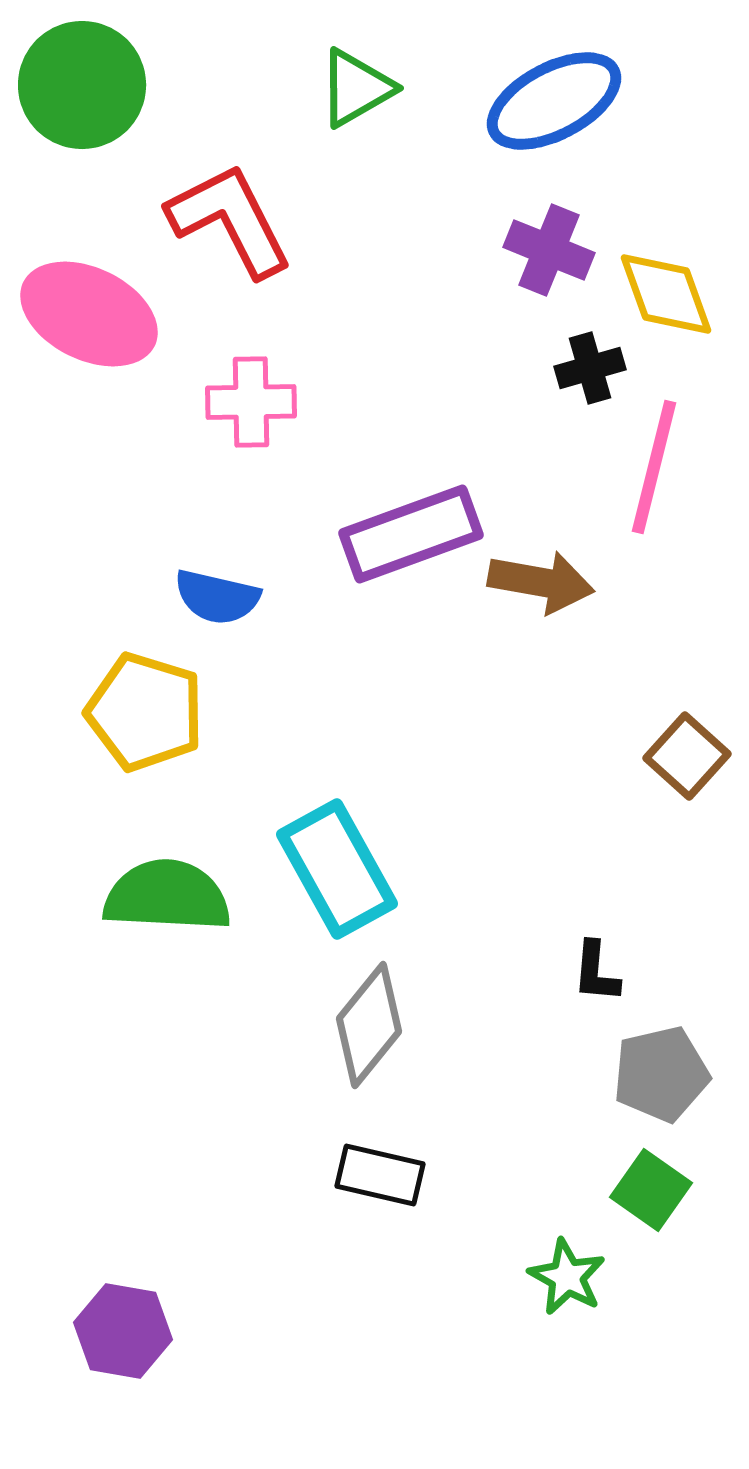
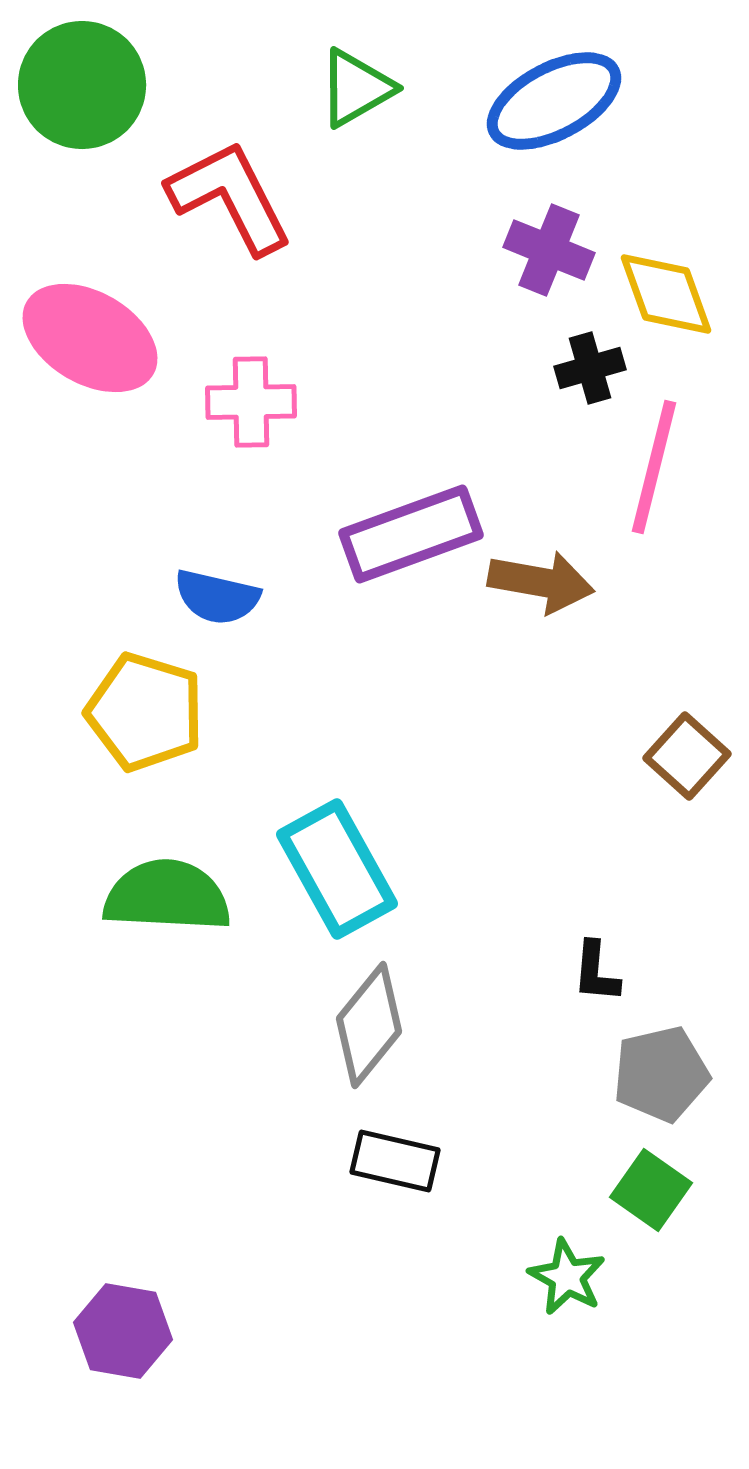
red L-shape: moved 23 px up
pink ellipse: moved 1 px right, 24 px down; rotated 4 degrees clockwise
black rectangle: moved 15 px right, 14 px up
